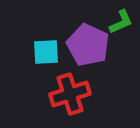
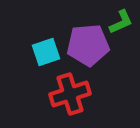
purple pentagon: rotated 30 degrees counterclockwise
cyan square: rotated 16 degrees counterclockwise
